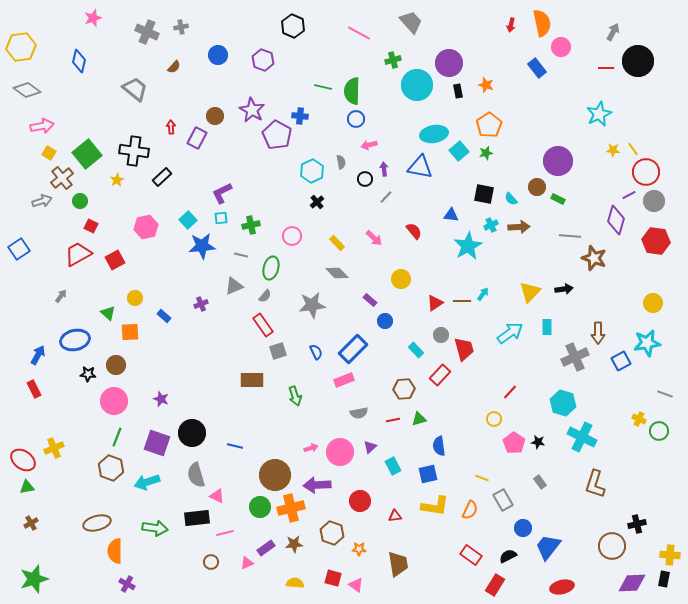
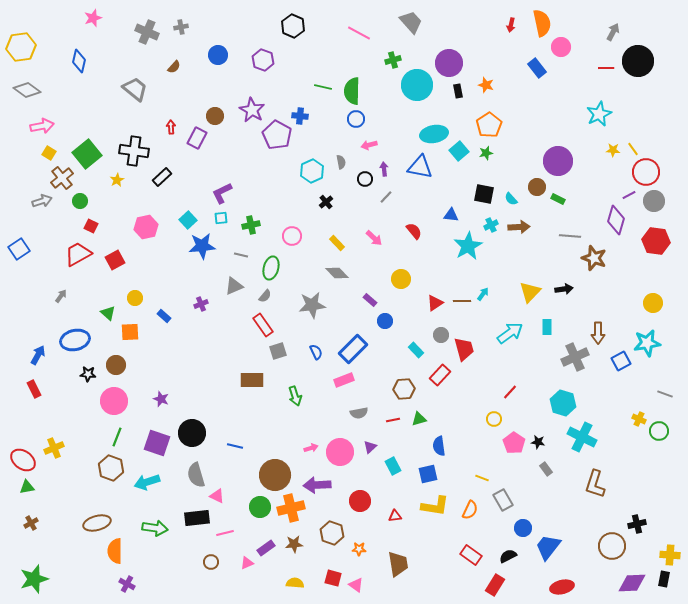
black cross at (317, 202): moved 9 px right
gray rectangle at (540, 482): moved 6 px right, 13 px up
